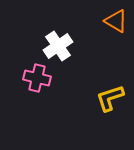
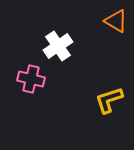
pink cross: moved 6 px left, 1 px down
yellow L-shape: moved 1 px left, 2 px down
